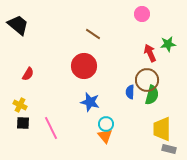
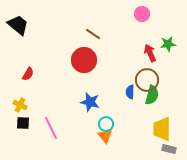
red circle: moved 6 px up
